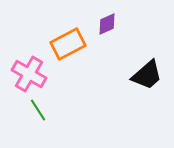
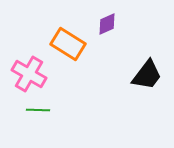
orange rectangle: rotated 60 degrees clockwise
black trapezoid: rotated 12 degrees counterclockwise
green line: rotated 55 degrees counterclockwise
